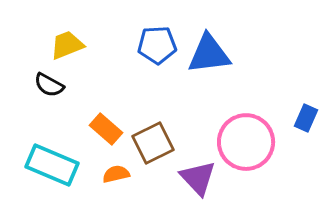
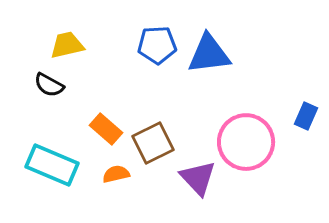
yellow trapezoid: rotated 9 degrees clockwise
blue rectangle: moved 2 px up
